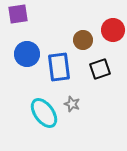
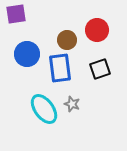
purple square: moved 2 px left
red circle: moved 16 px left
brown circle: moved 16 px left
blue rectangle: moved 1 px right, 1 px down
cyan ellipse: moved 4 px up
